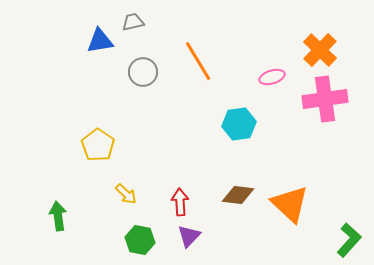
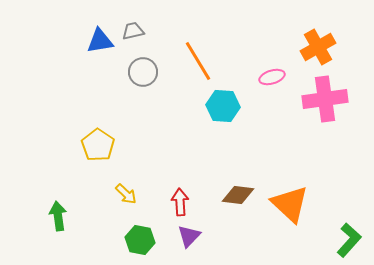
gray trapezoid: moved 9 px down
orange cross: moved 2 px left, 3 px up; rotated 16 degrees clockwise
cyan hexagon: moved 16 px left, 18 px up; rotated 12 degrees clockwise
